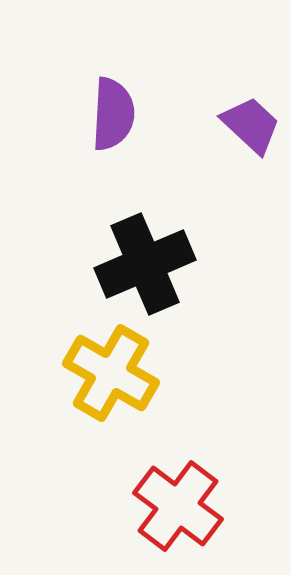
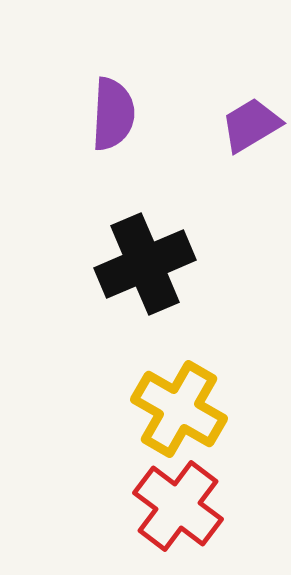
purple trapezoid: rotated 74 degrees counterclockwise
yellow cross: moved 68 px right, 36 px down
